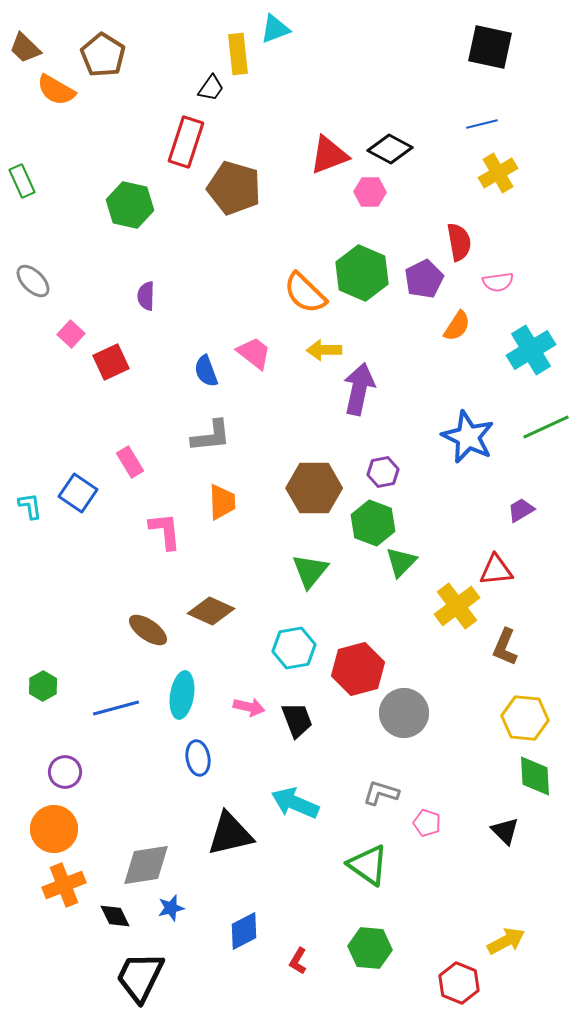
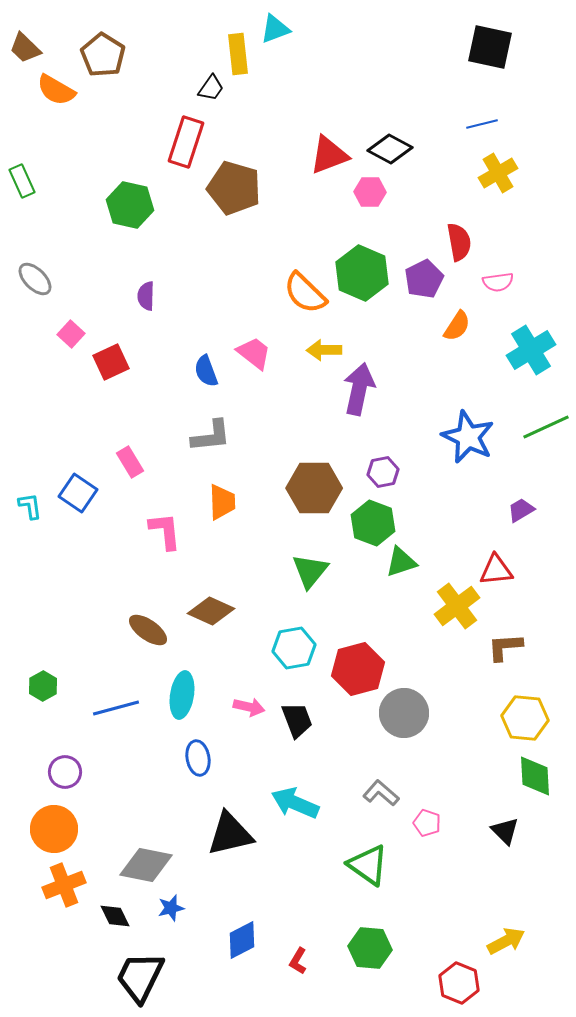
gray ellipse at (33, 281): moved 2 px right, 2 px up
green triangle at (401, 562): rotated 28 degrees clockwise
brown L-shape at (505, 647): rotated 63 degrees clockwise
gray L-shape at (381, 793): rotated 24 degrees clockwise
gray diamond at (146, 865): rotated 20 degrees clockwise
blue diamond at (244, 931): moved 2 px left, 9 px down
